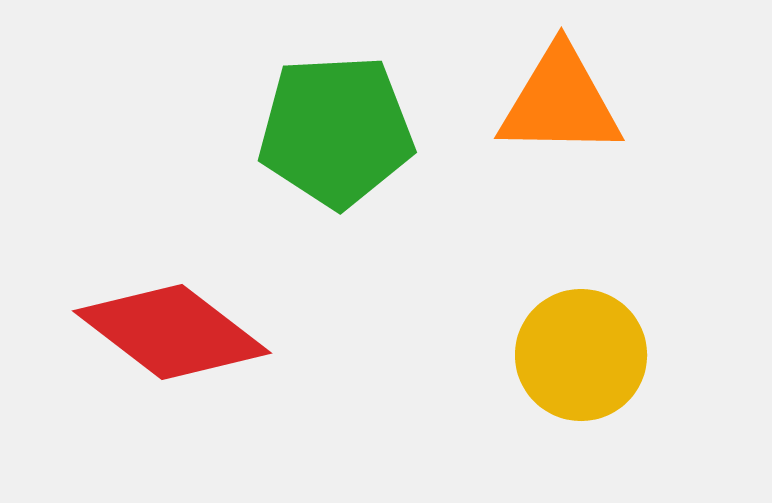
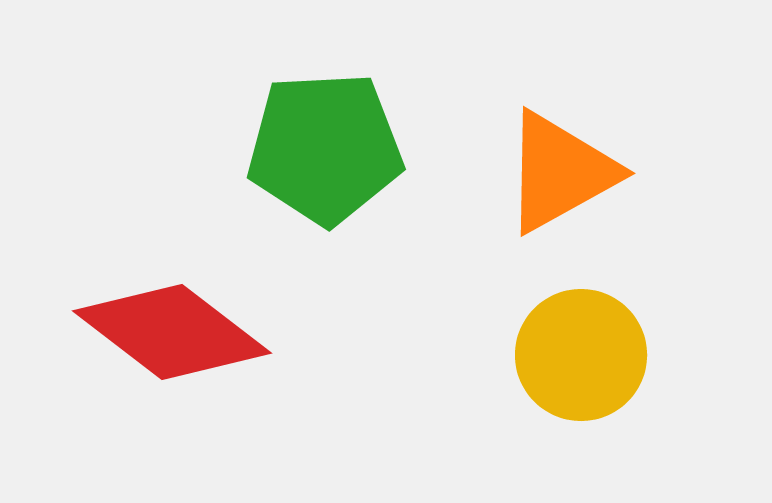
orange triangle: moved 70 px down; rotated 30 degrees counterclockwise
green pentagon: moved 11 px left, 17 px down
